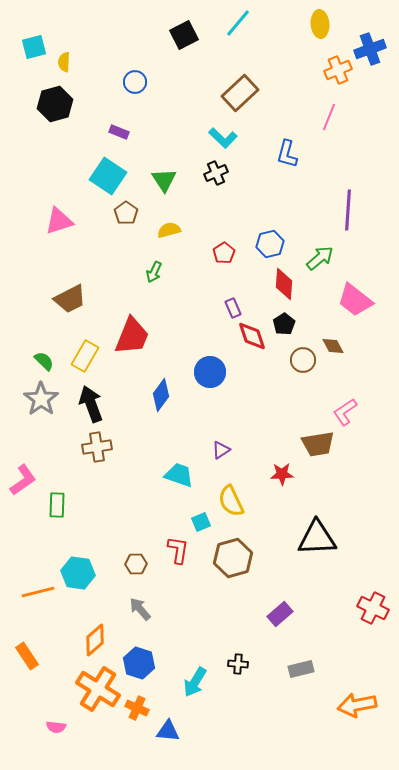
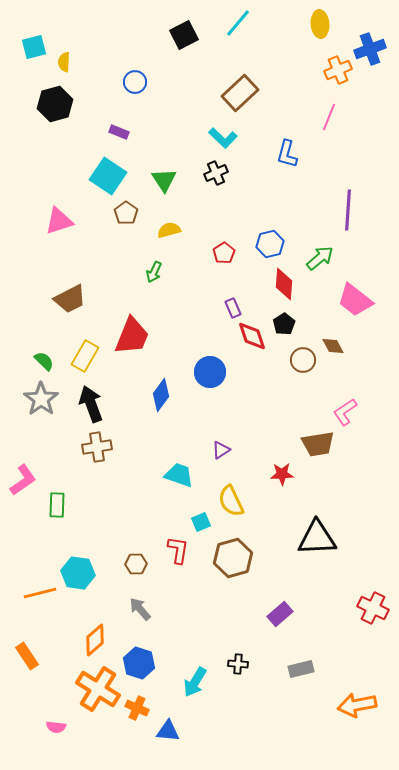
orange line at (38, 592): moved 2 px right, 1 px down
